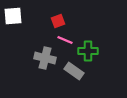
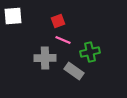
pink line: moved 2 px left
green cross: moved 2 px right, 1 px down; rotated 12 degrees counterclockwise
gray cross: rotated 15 degrees counterclockwise
